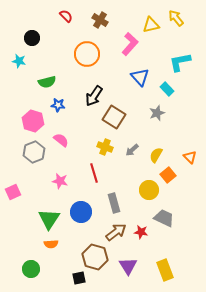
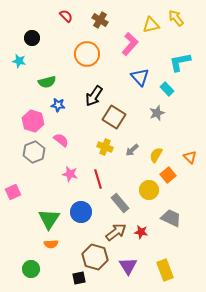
red line: moved 4 px right, 6 px down
pink star: moved 10 px right, 7 px up
gray rectangle: moved 6 px right; rotated 24 degrees counterclockwise
gray trapezoid: moved 7 px right
